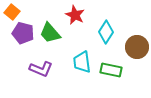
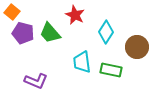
purple L-shape: moved 5 px left, 12 px down
